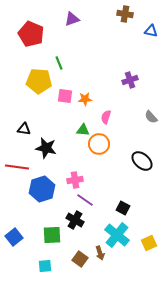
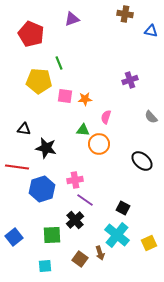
black cross: rotated 18 degrees clockwise
